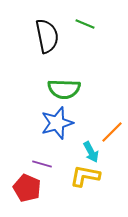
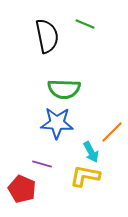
blue star: rotated 20 degrees clockwise
red pentagon: moved 5 px left, 1 px down
